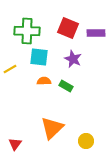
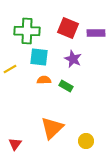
orange semicircle: moved 1 px up
